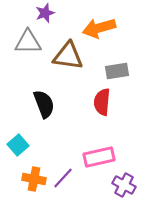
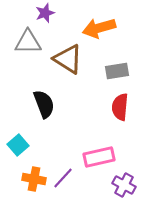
brown triangle: moved 3 px down; rotated 24 degrees clockwise
red semicircle: moved 18 px right, 5 px down
